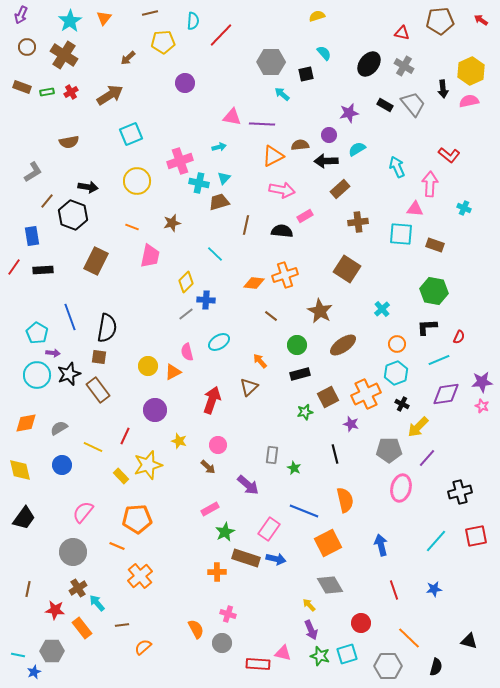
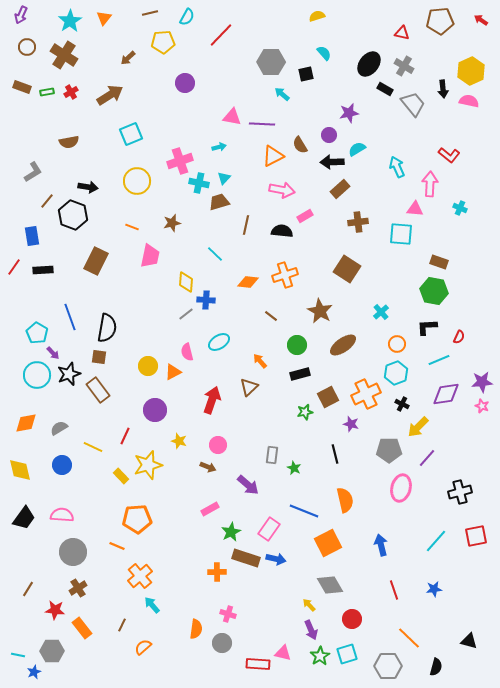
cyan semicircle at (193, 21): moved 6 px left, 4 px up; rotated 24 degrees clockwise
pink semicircle at (469, 101): rotated 24 degrees clockwise
black rectangle at (385, 105): moved 16 px up
brown semicircle at (300, 145): rotated 114 degrees counterclockwise
black arrow at (326, 161): moved 6 px right, 1 px down
cyan cross at (464, 208): moved 4 px left
brown rectangle at (435, 245): moved 4 px right, 17 px down
yellow diamond at (186, 282): rotated 40 degrees counterclockwise
orange diamond at (254, 283): moved 6 px left, 1 px up
cyan cross at (382, 309): moved 1 px left, 3 px down
purple arrow at (53, 353): rotated 40 degrees clockwise
brown arrow at (208, 467): rotated 21 degrees counterclockwise
pink semicircle at (83, 512): moved 21 px left, 3 px down; rotated 55 degrees clockwise
green star at (225, 532): moved 6 px right
brown line at (28, 589): rotated 21 degrees clockwise
cyan arrow at (97, 603): moved 55 px right, 2 px down
red circle at (361, 623): moved 9 px left, 4 px up
brown line at (122, 625): rotated 56 degrees counterclockwise
orange semicircle at (196, 629): rotated 36 degrees clockwise
green star at (320, 656): rotated 24 degrees clockwise
